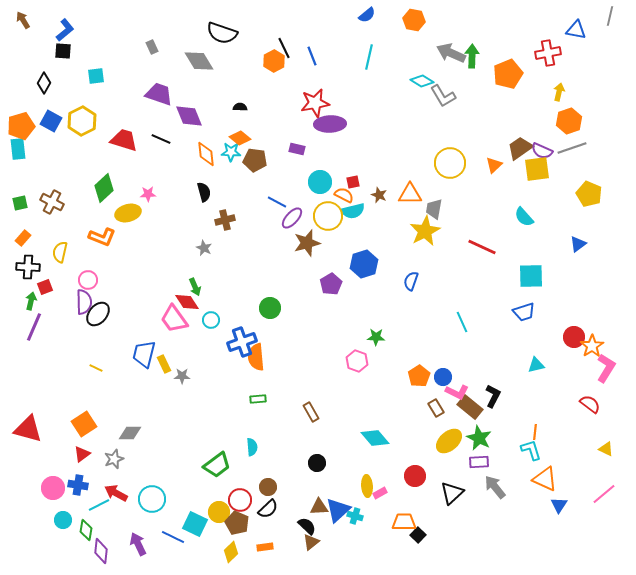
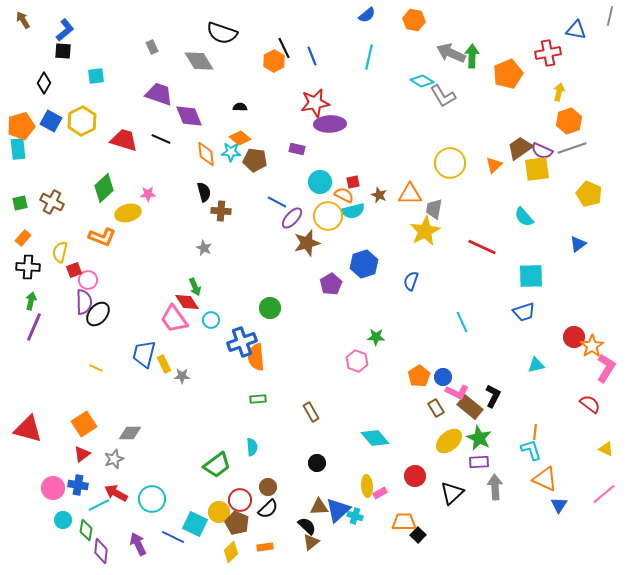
brown cross at (225, 220): moved 4 px left, 9 px up; rotated 18 degrees clockwise
red square at (45, 287): moved 29 px right, 17 px up
gray arrow at (495, 487): rotated 35 degrees clockwise
